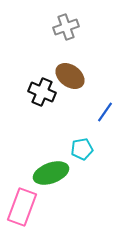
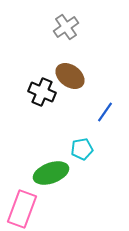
gray cross: rotated 15 degrees counterclockwise
pink rectangle: moved 2 px down
